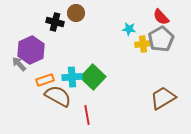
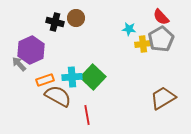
brown circle: moved 5 px down
